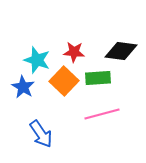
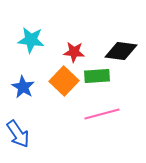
cyan star: moved 6 px left, 20 px up; rotated 12 degrees counterclockwise
green rectangle: moved 1 px left, 2 px up
blue arrow: moved 23 px left
